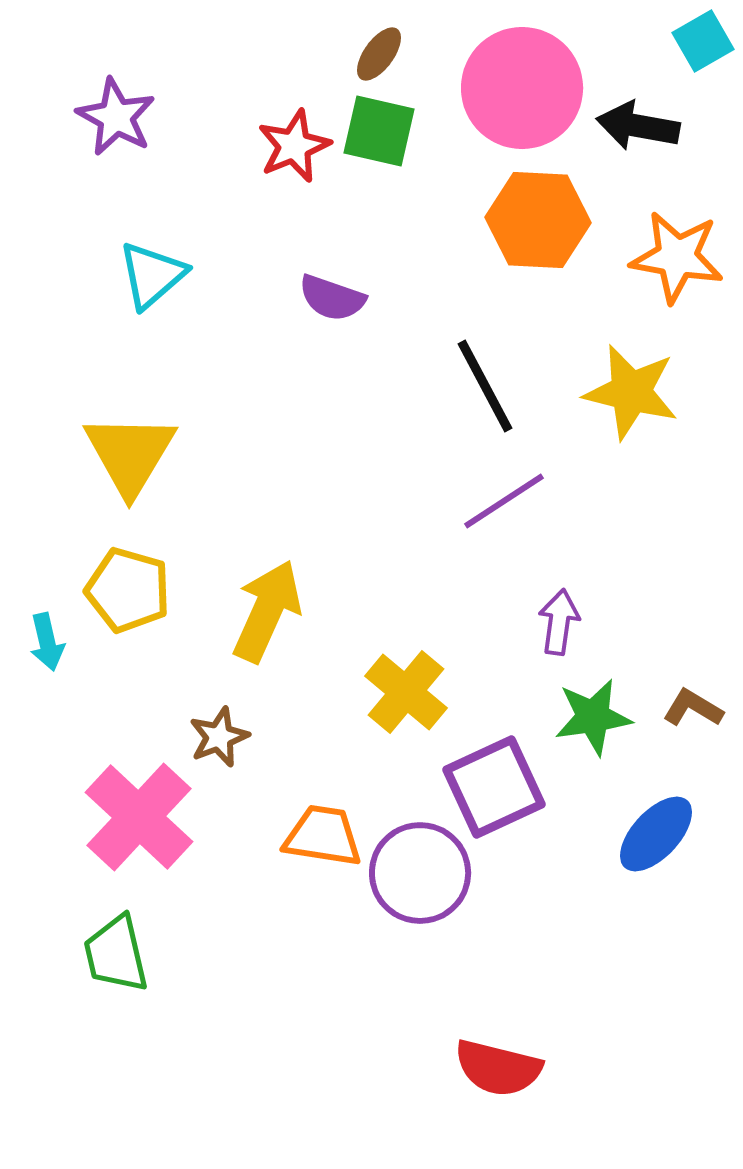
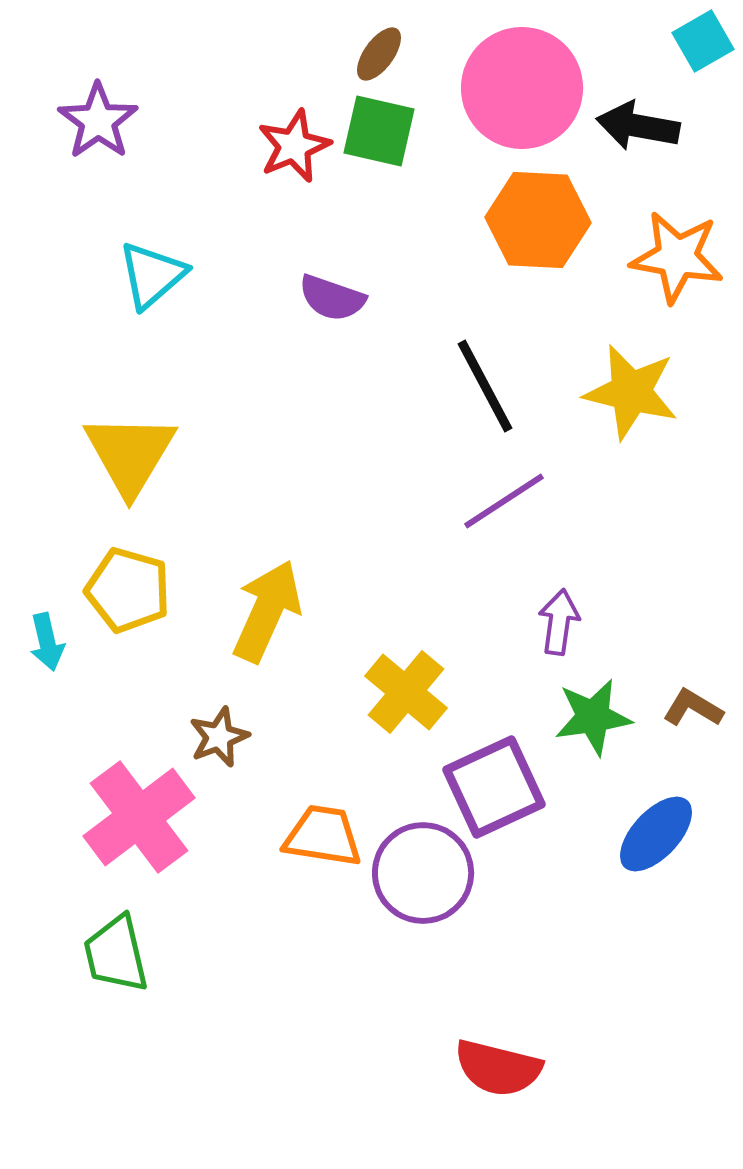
purple star: moved 18 px left, 4 px down; rotated 8 degrees clockwise
pink cross: rotated 10 degrees clockwise
purple circle: moved 3 px right
